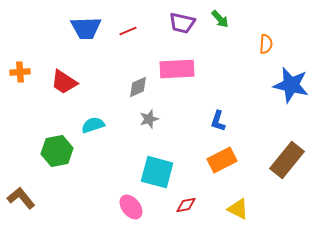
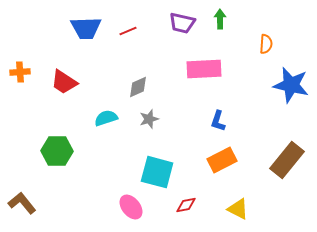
green arrow: rotated 138 degrees counterclockwise
pink rectangle: moved 27 px right
cyan semicircle: moved 13 px right, 7 px up
green hexagon: rotated 12 degrees clockwise
brown L-shape: moved 1 px right, 5 px down
